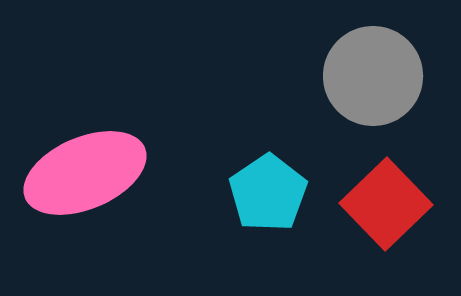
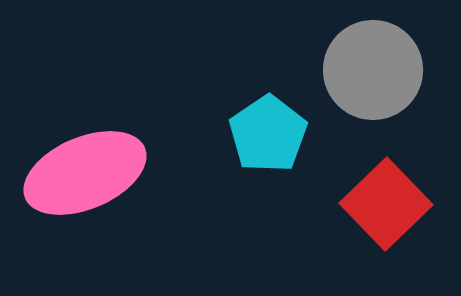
gray circle: moved 6 px up
cyan pentagon: moved 59 px up
